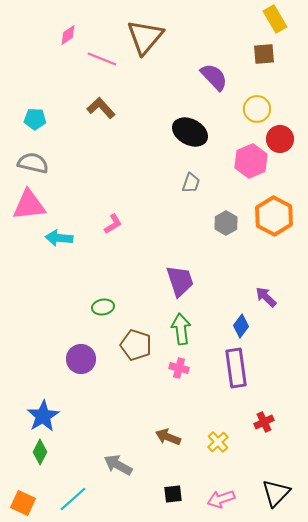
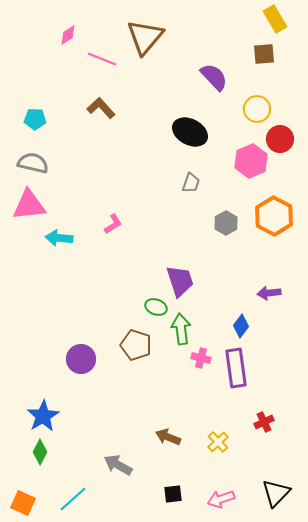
purple arrow: moved 3 px right, 4 px up; rotated 50 degrees counterclockwise
green ellipse: moved 53 px right; rotated 30 degrees clockwise
pink cross: moved 22 px right, 10 px up
